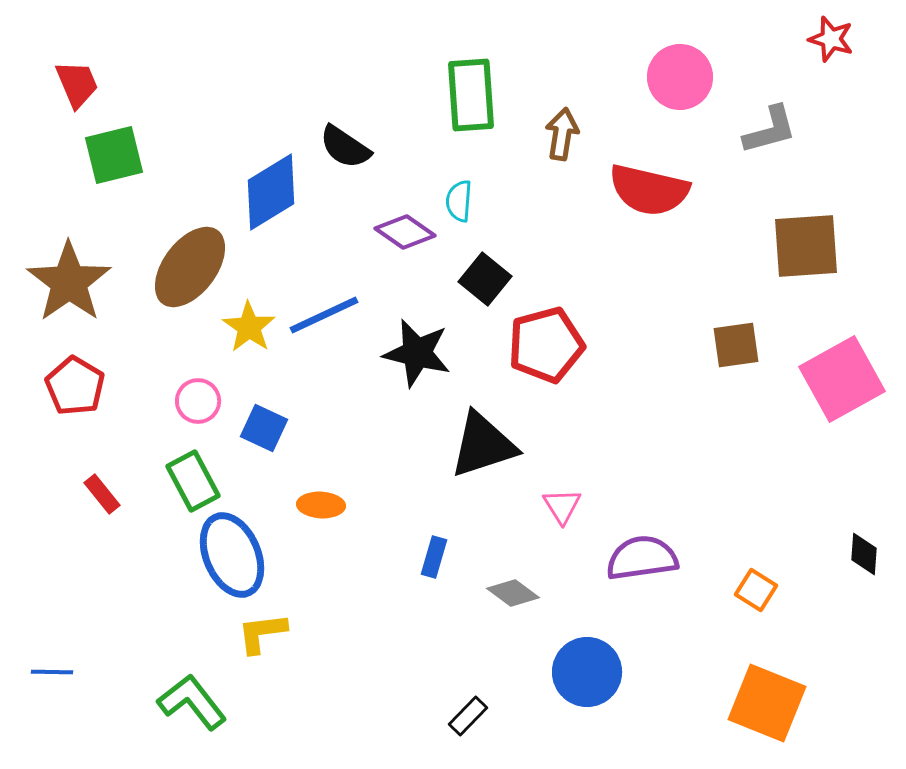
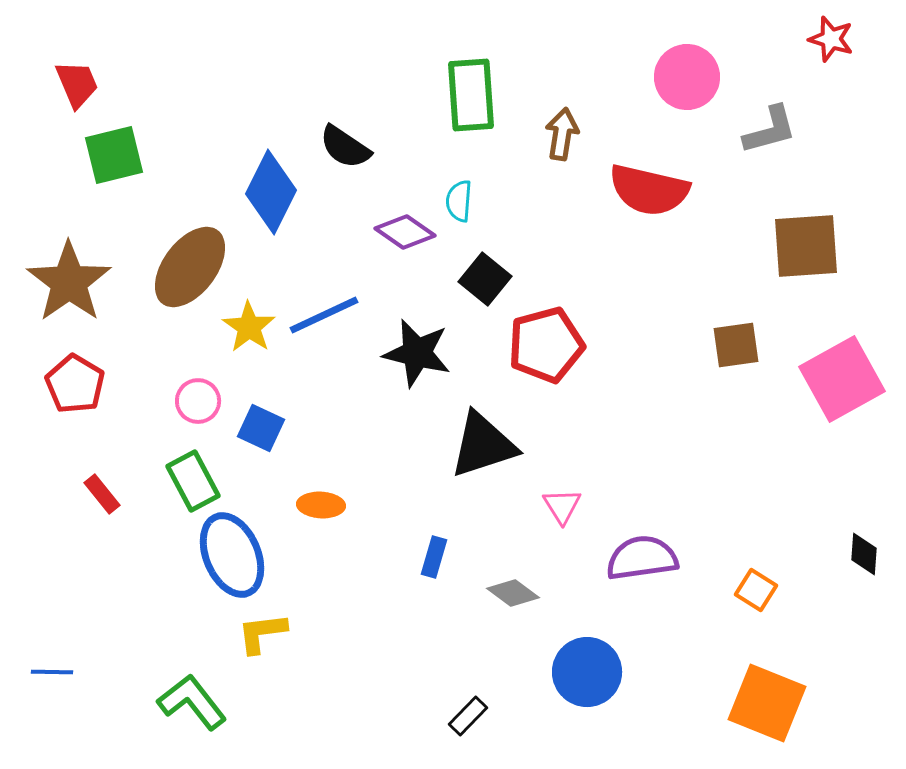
pink circle at (680, 77): moved 7 px right
blue diamond at (271, 192): rotated 32 degrees counterclockwise
red pentagon at (75, 386): moved 2 px up
blue square at (264, 428): moved 3 px left
